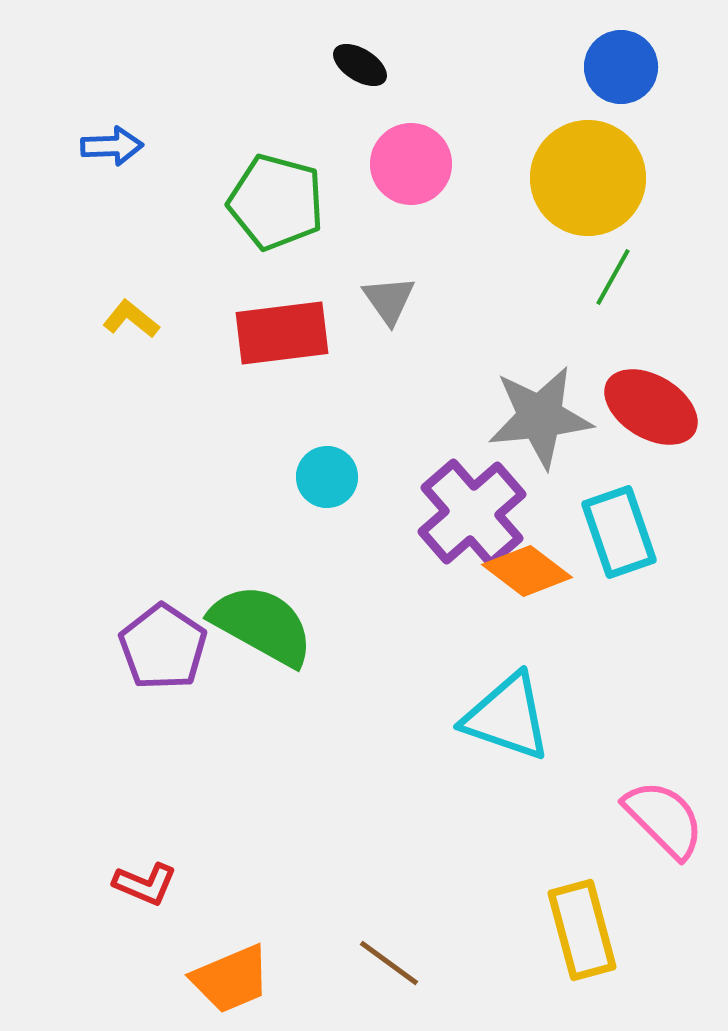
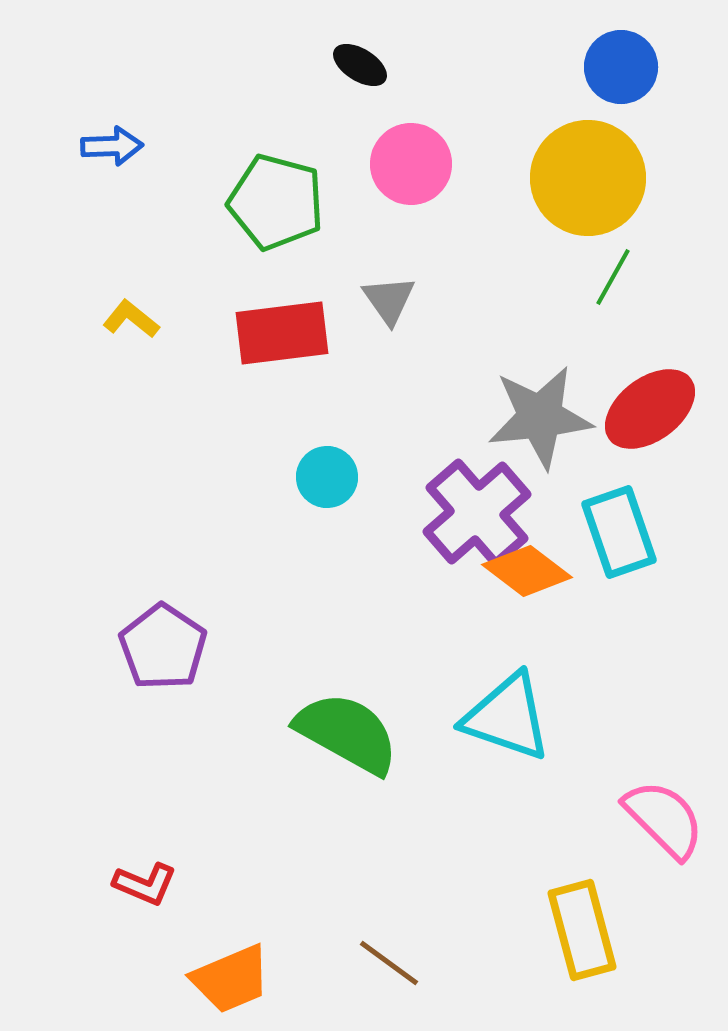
red ellipse: moved 1 px left, 2 px down; rotated 68 degrees counterclockwise
purple cross: moved 5 px right
green semicircle: moved 85 px right, 108 px down
